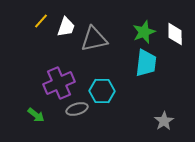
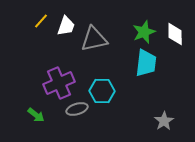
white trapezoid: moved 1 px up
